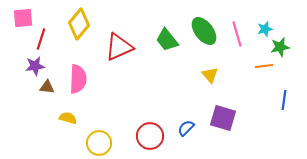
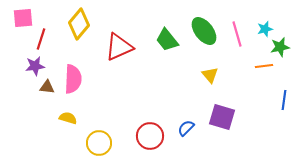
pink semicircle: moved 5 px left
purple square: moved 1 px left, 1 px up
